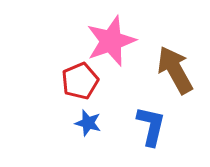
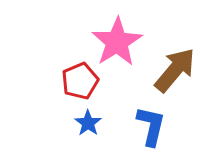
pink star: moved 6 px right, 1 px down; rotated 12 degrees counterclockwise
brown arrow: rotated 69 degrees clockwise
blue star: rotated 20 degrees clockwise
